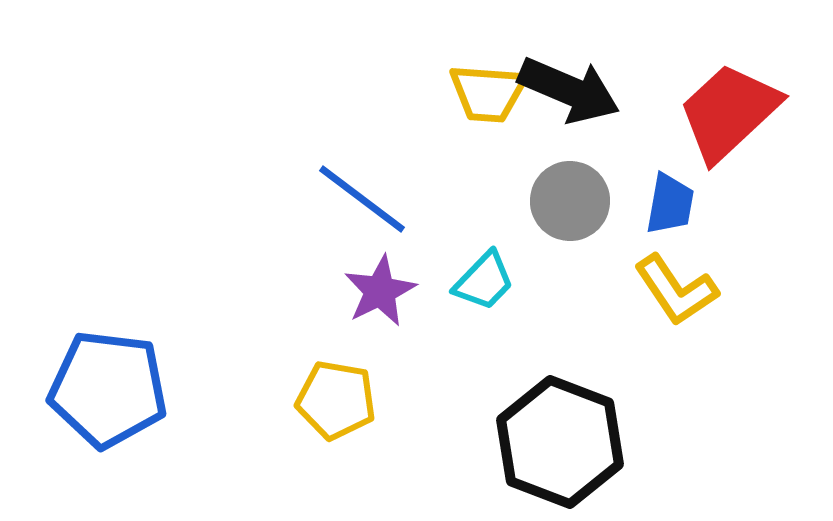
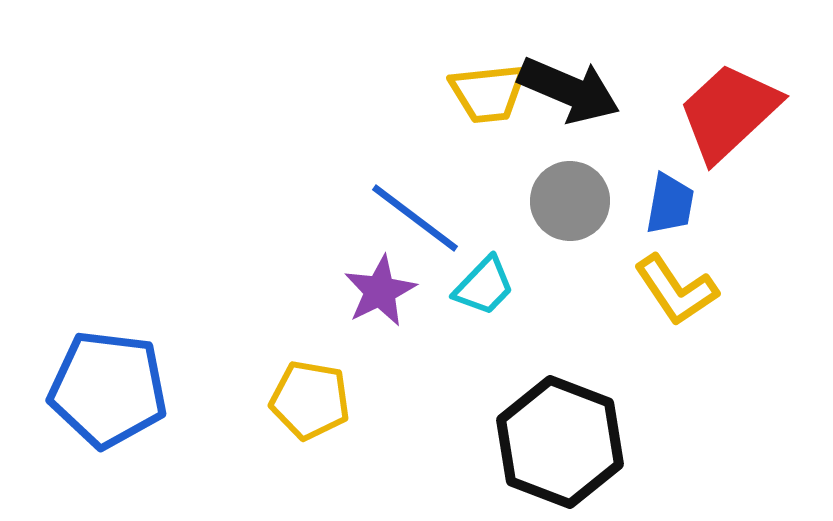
yellow trapezoid: rotated 10 degrees counterclockwise
blue line: moved 53 px right, 19 px down
cyan trapezoid: moved 5 px down
yellow pentagon: moved 26 px left
